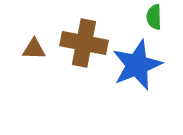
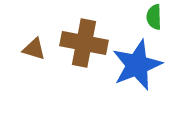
brown triangle: rotated 15 degrees clockwise
